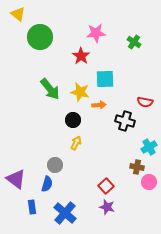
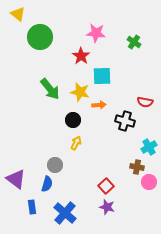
pink star: rotated 12 degrees clockwise
cyan square: moved 3 px left, 3 px up
